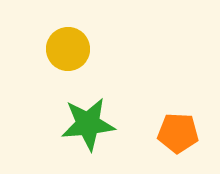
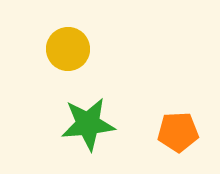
orange pentagon: moved 1 px up; rotated 6 degrees counterclockwise
